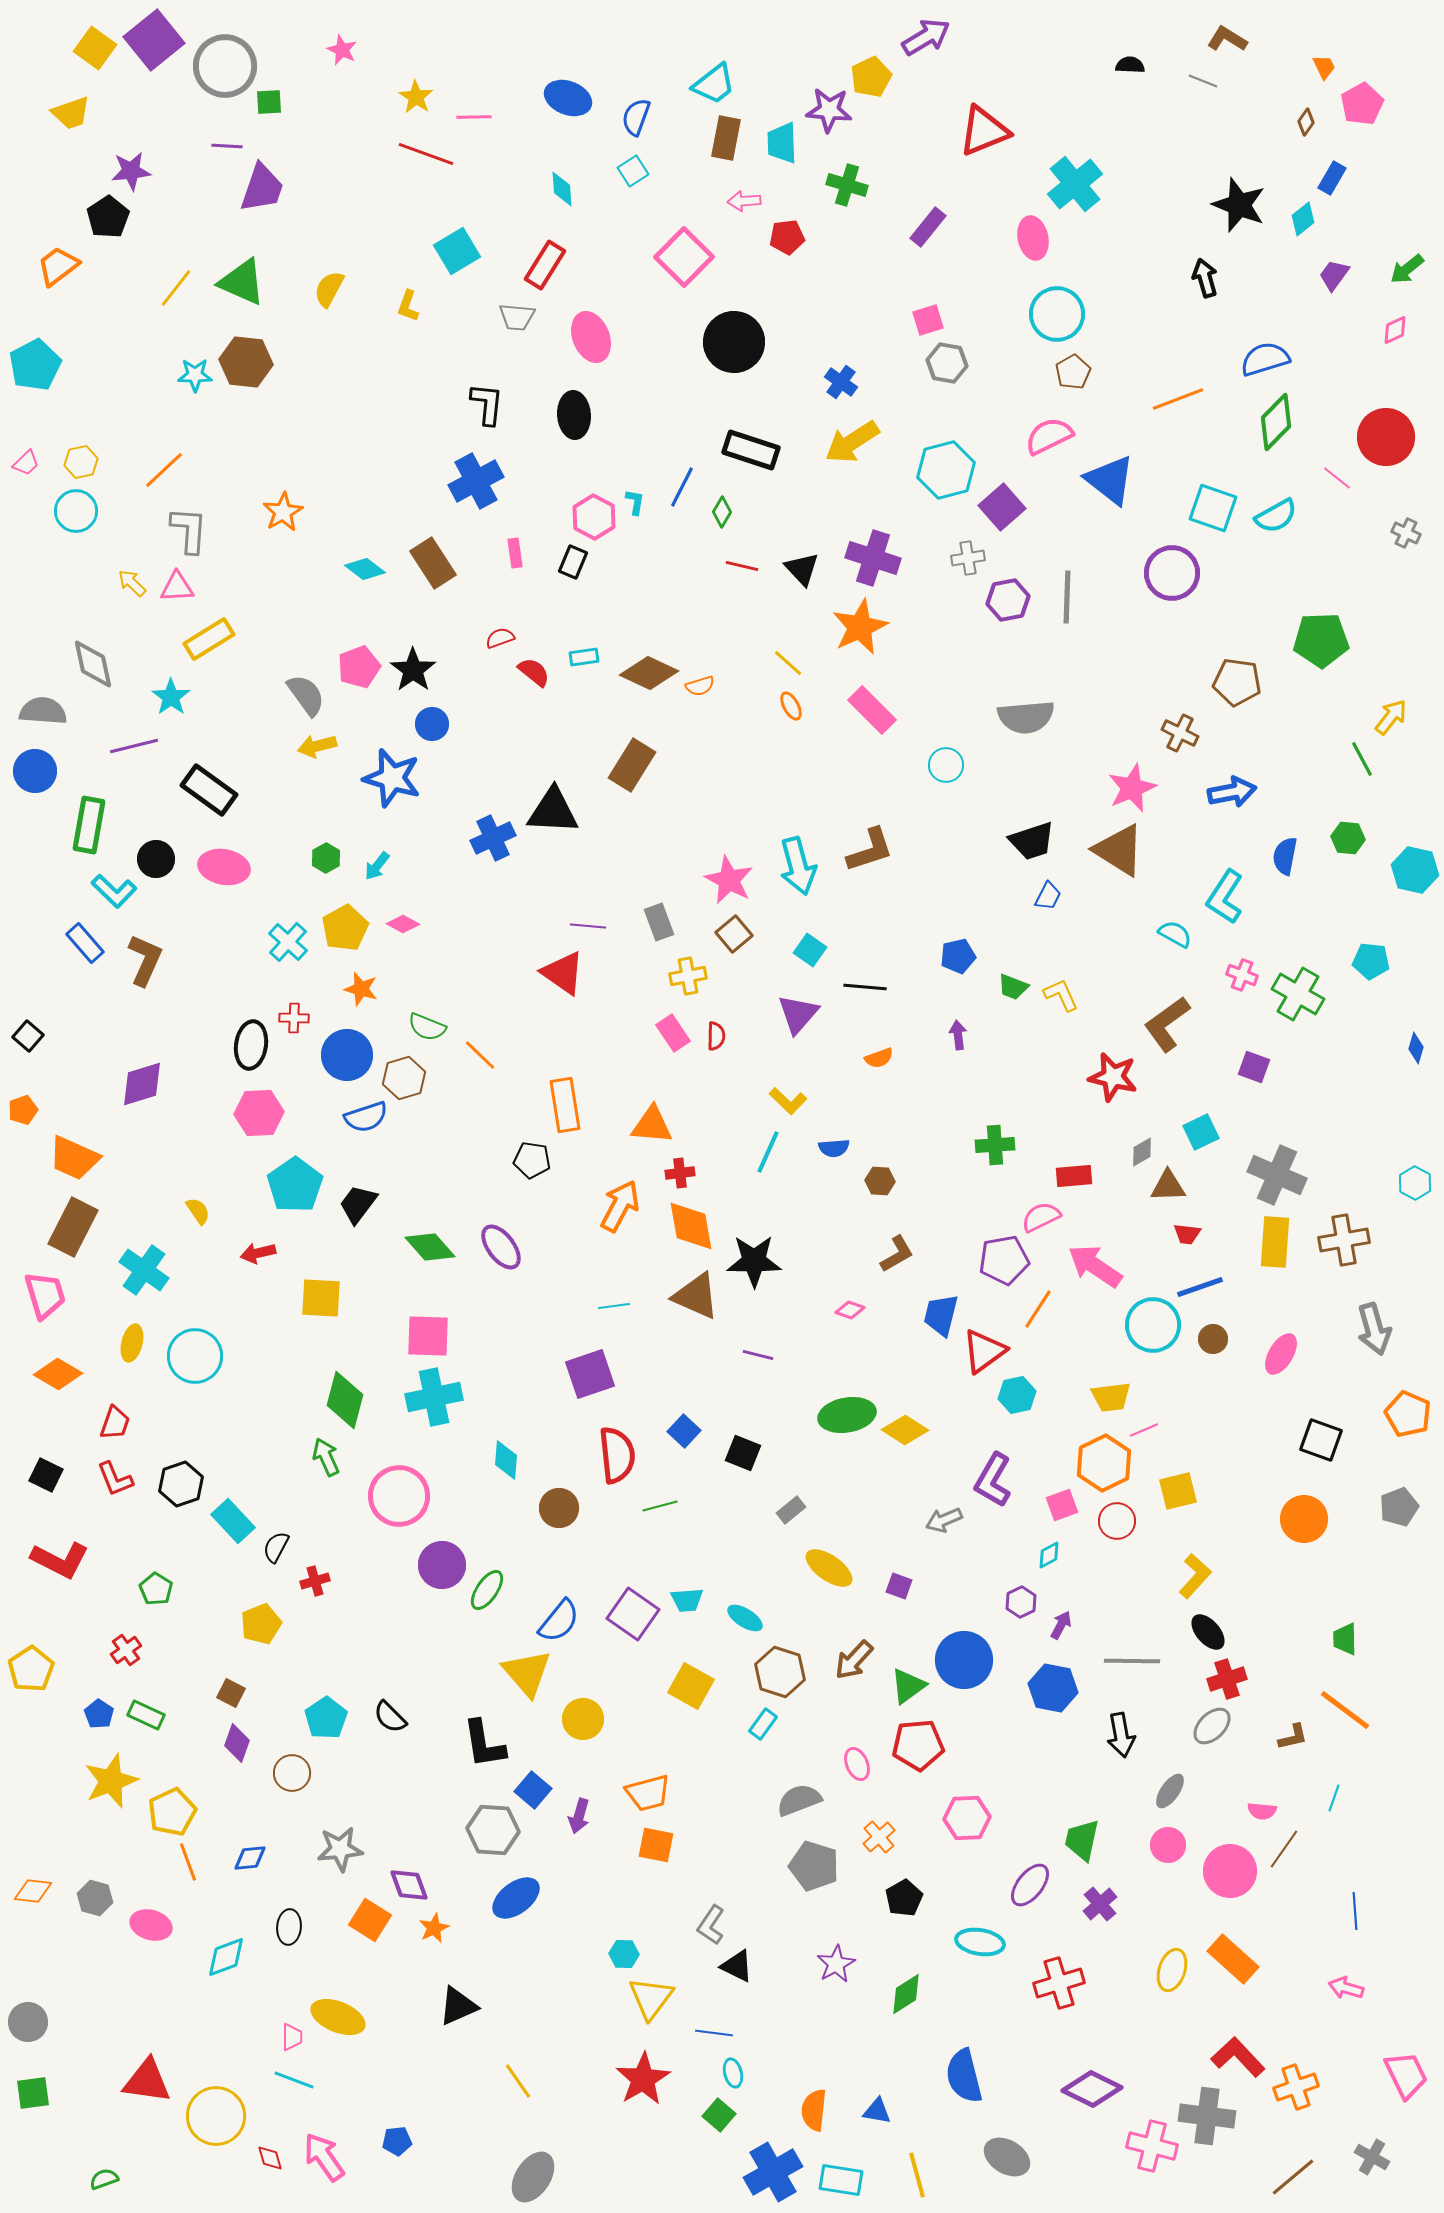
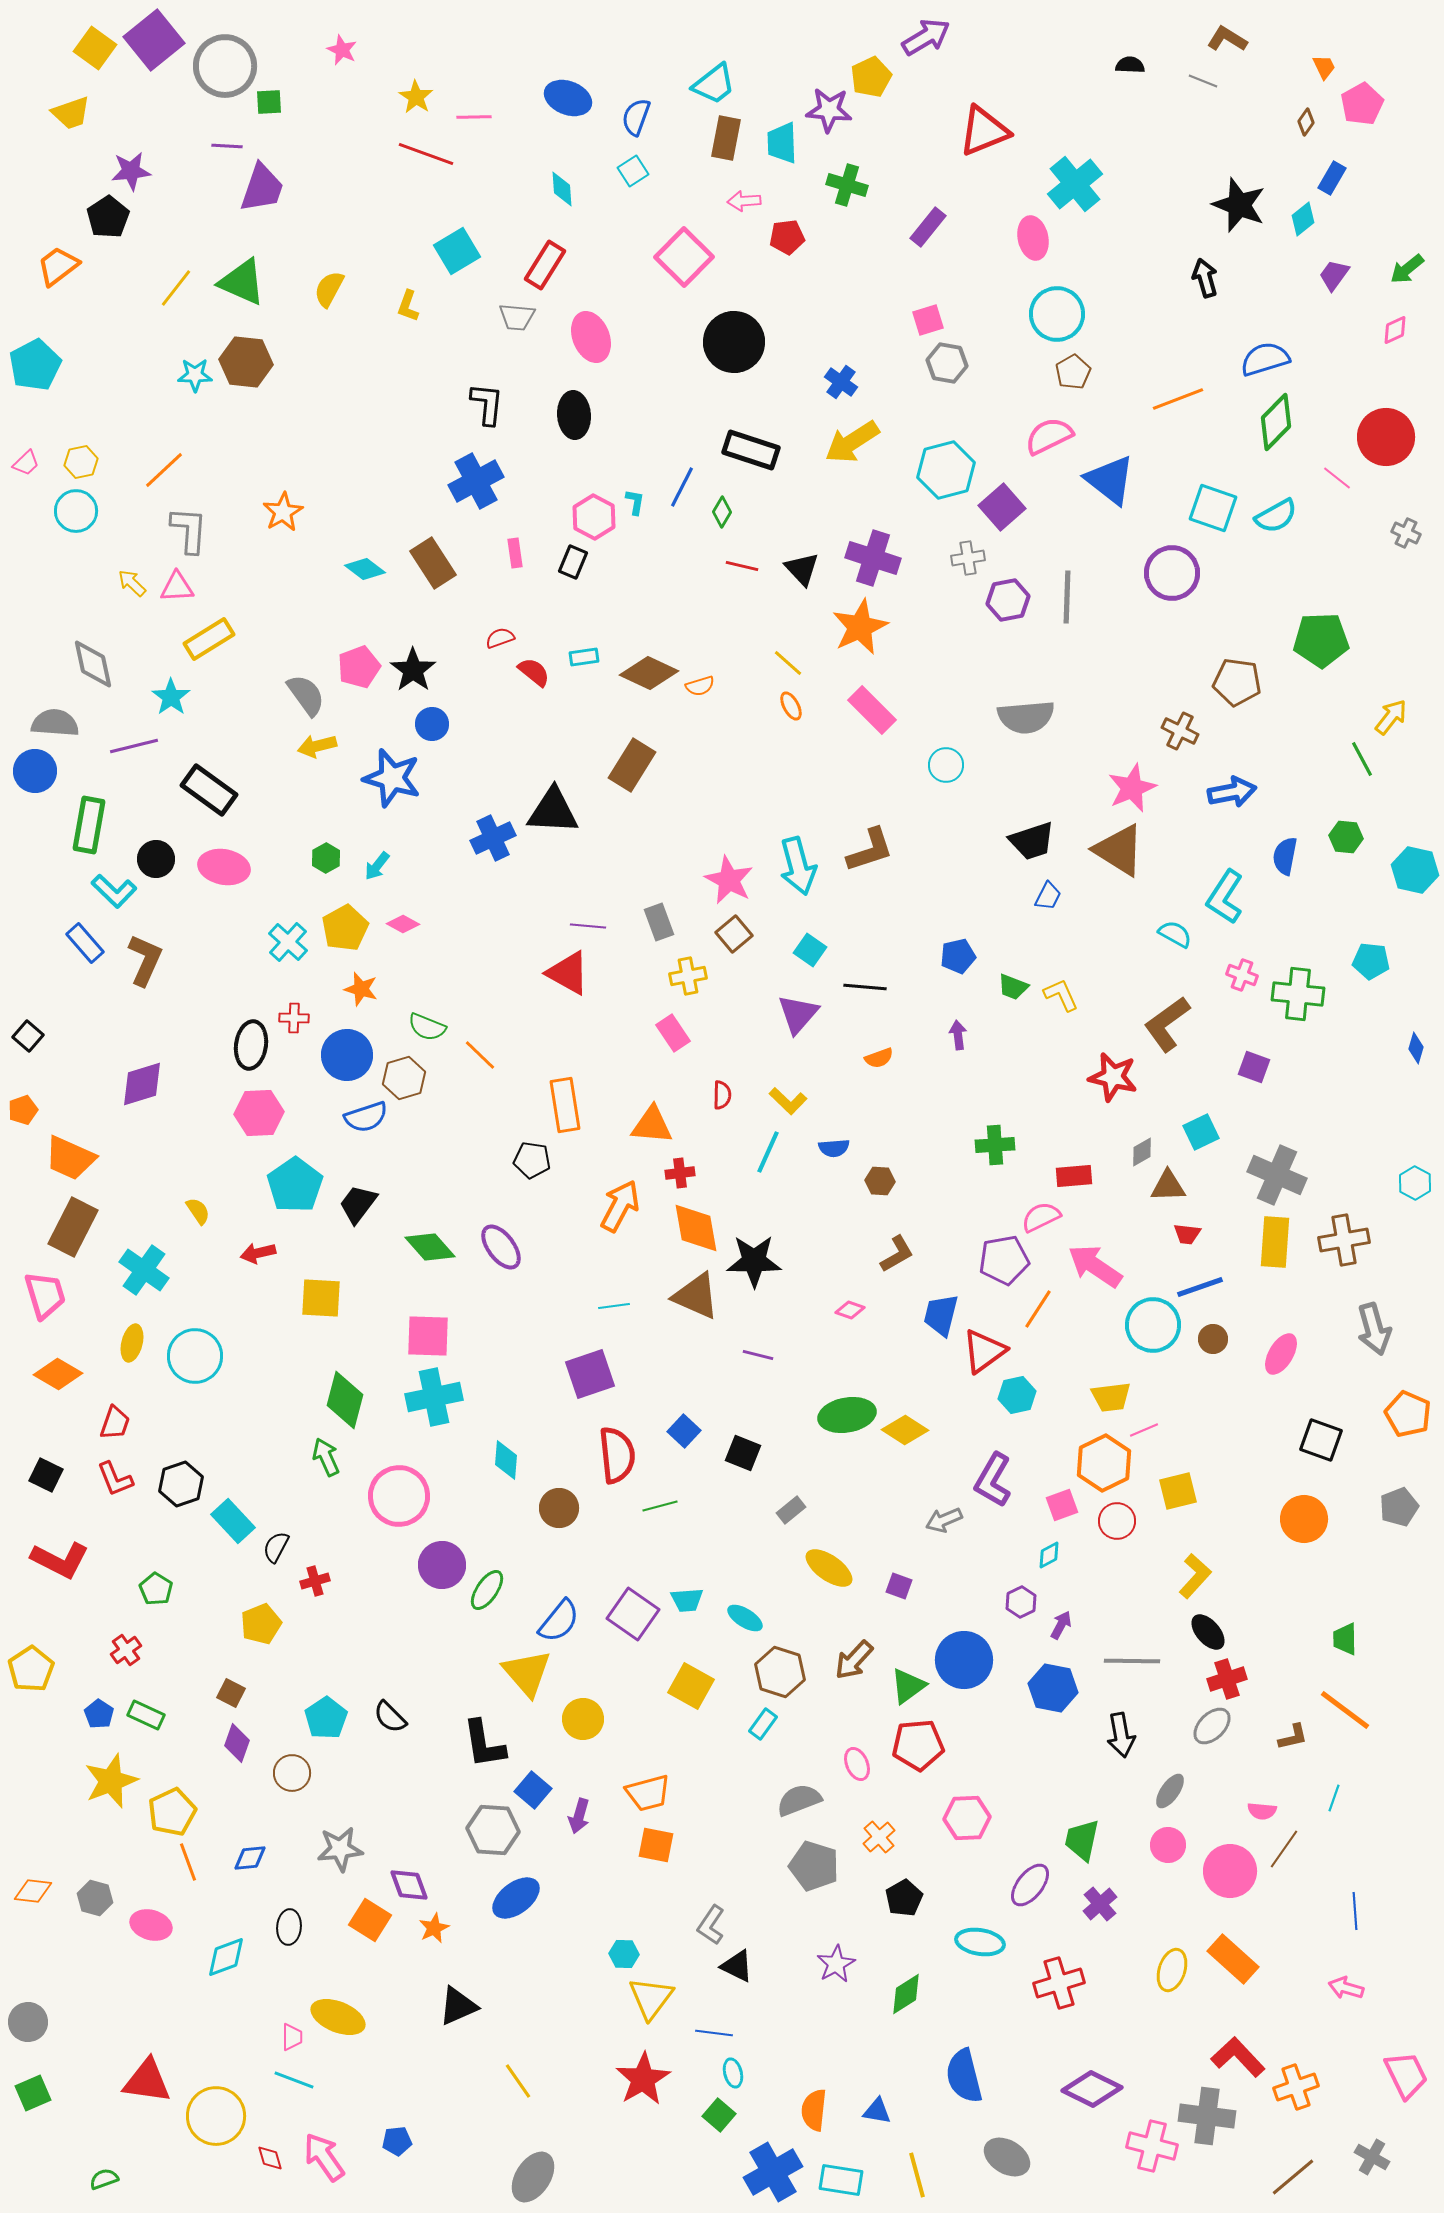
gray semicircle at (43, 711): moved 12 px right, 12 px down
brown cross at (1180, 733): moved 2 px up
green hexagon at (1348, 838): moved 2 px left, 1 px up
red triangle at (563, 973): moved 5 px right; rotated 6 degrees counterclockwise
green cross at (1298, 994): rotated 24 degrees counterclockwise
red semicircle at (716, 1036): moved 6 px right, 59 px down
orange trapezoid at (74, 1158): moved 4 px left
orange diamond at (691, 1226): moved 5 px right, 2 px down
green square at (33, 2093): rotated 15 degrees counterclockwise
